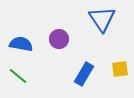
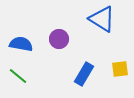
blue triangle: rotated 24 degrees counterclockwise
